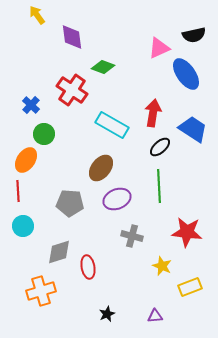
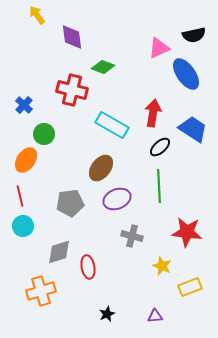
red cross: rotated 20 degrees counterclockwise
blue cross: moved 7 px left
red line: moved 2 px right, 5 px down; rotated 10 degrees counterclockwise
gray pentagon: rotated 12 degrees counterclockwise
